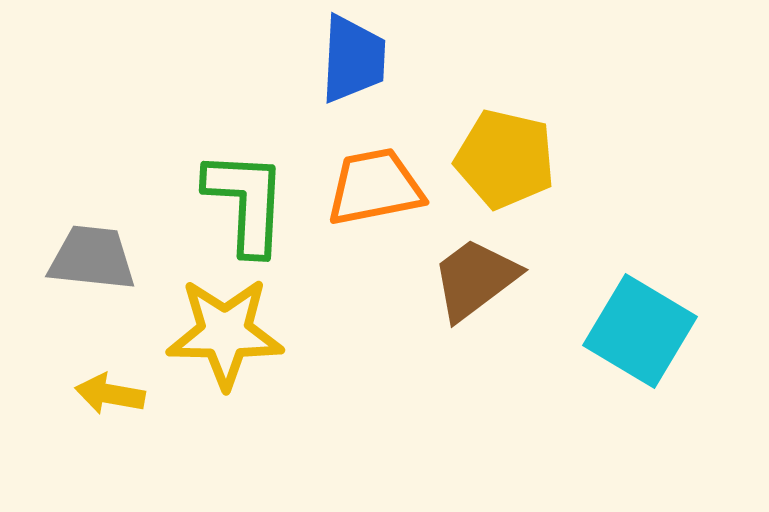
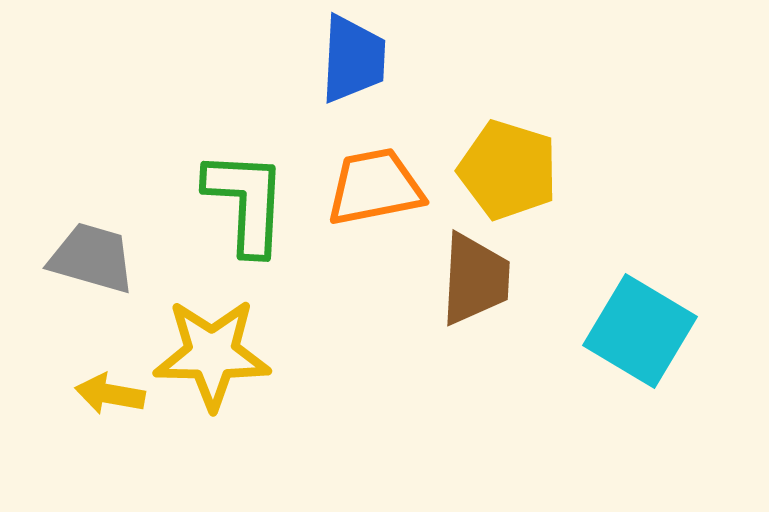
yellow pentagon: moved 3 px right, 11 px down; rotated 4 degrees clockwise
gray trapezoid: rotated 10 degrees clockwise
brown trapezoid: rotated 130 degrees clockwise
yellow star: moved 13 px left, 21 px down
